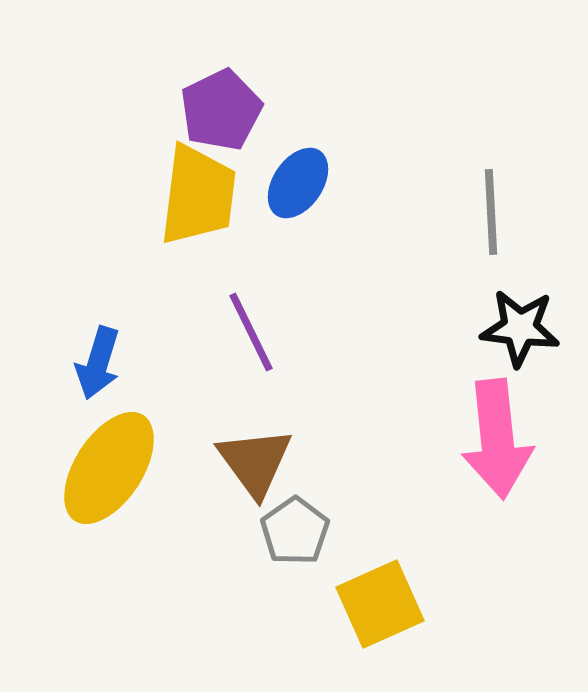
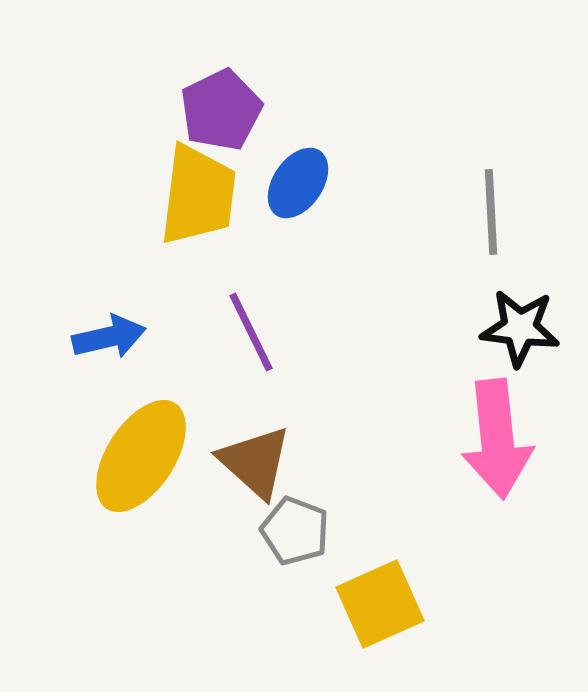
blue arrow: moved 11 px right, 26 px up; rotated 120 degrees counterclockwise
brown triangle: rotated 12 degrees counterclockwise
yellow ellipse: moved 32 px right, 12 px up
gray pentagon: rotated 16 degrees counterclockwise
